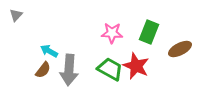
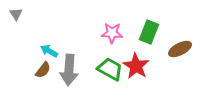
gray triangle: moved 1 px up; rotated 16 degrees counterclockwise
red star: rotated 8 degrees clockwise
